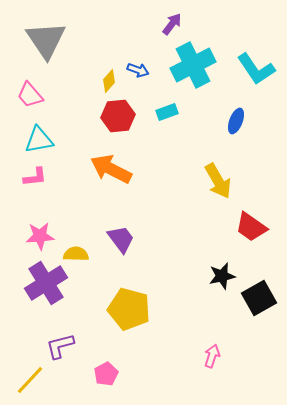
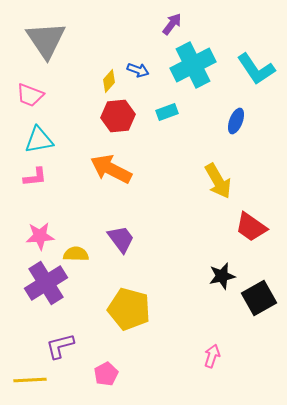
pink trapezoid: rotated 28 degrees counterclockwise
yellow line: rotated 44 degrees clockwise
